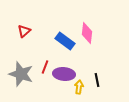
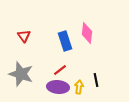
red triangle: moved 5 px down; rotated 24 degrees counterclockwise
blue rectangle: rotated 36 degrees clockwise
red line: moved 15 px right, 3 px down; rotated 32 degrees clockwise
purple ellipse: moved 6 px left, 13 px down
black line: moved 1 px left
